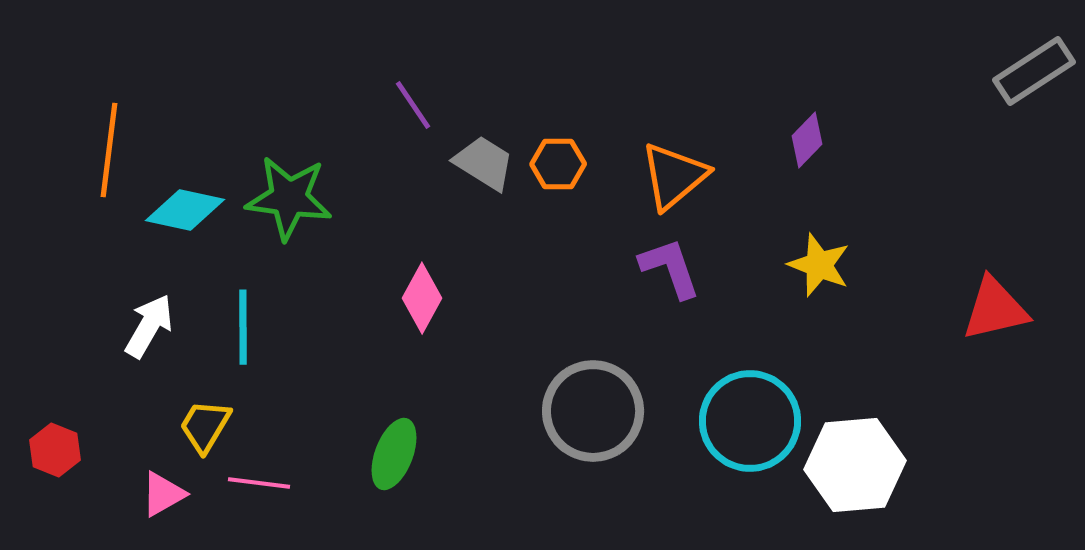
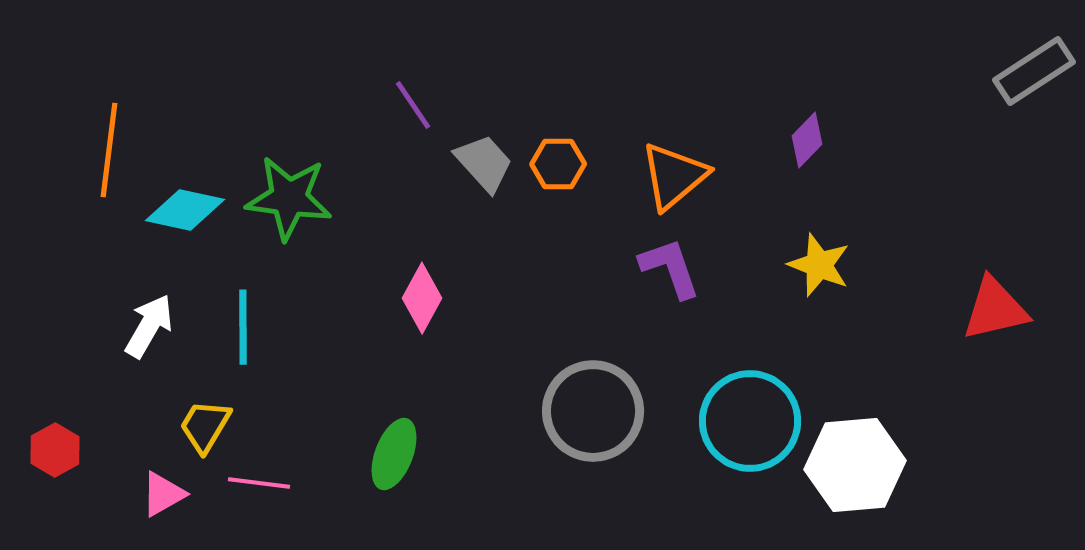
gray trapezoid: rotated 16 degrees clockwise
red hexagon: rotated 9 degrees clockwise
